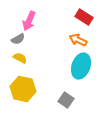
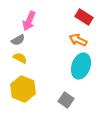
gray semicircle: moved 1 px down
yellow hexagon: rotated 10 degrees clockwise
